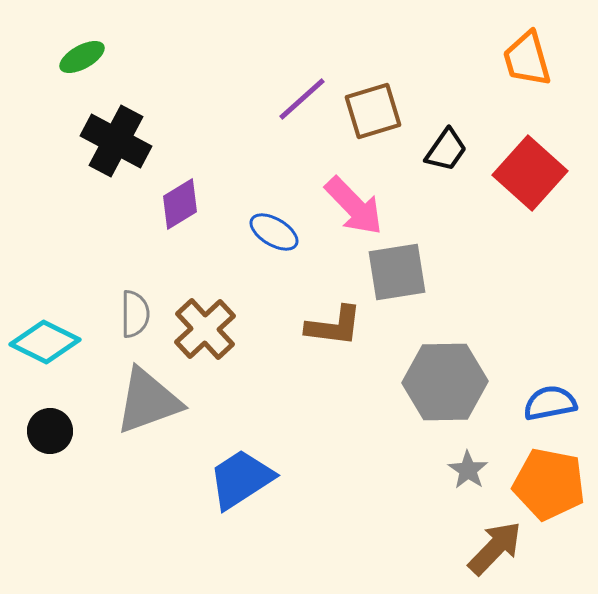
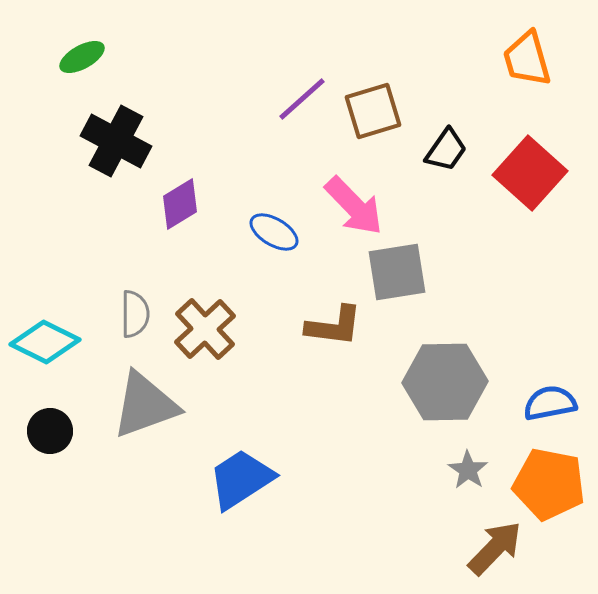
gray triangle: moved 3 px left, 4 px down
